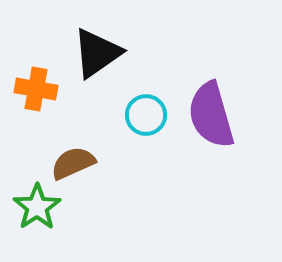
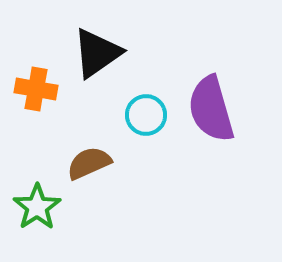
purple semicircle: moved 6 px up
brown semicircle: moved 16 px right
